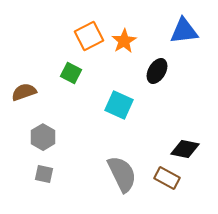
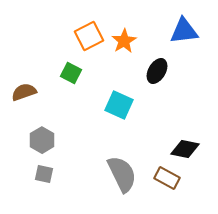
gray hexagon: moved 1 px left, 3 px down
